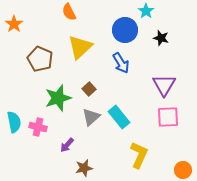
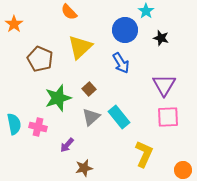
orange semicircle: rotated 18 degrees counterclockwise
cyan semicircle: moved 2 px down
yellow L-shape: moved 5 px right, 1 px up
